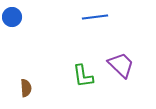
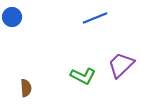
blue line: moved 1 px down; rotated 15 degrees counterclockwise
purple trapezoid: rotated 88 degrees counterclockwise
green L-shape: rotated 55 degrees counterclockwise
